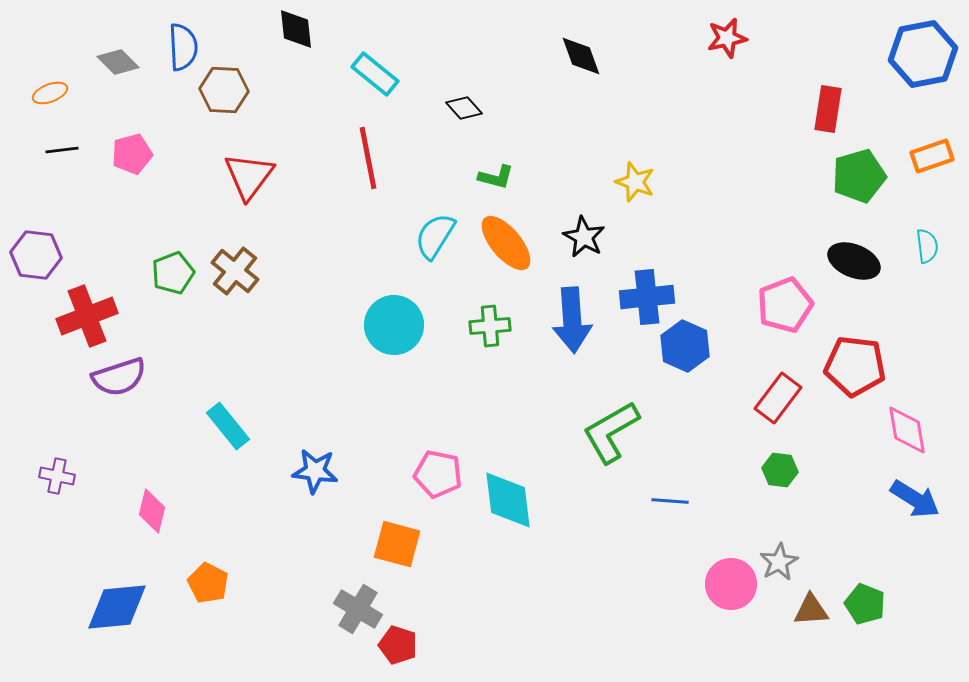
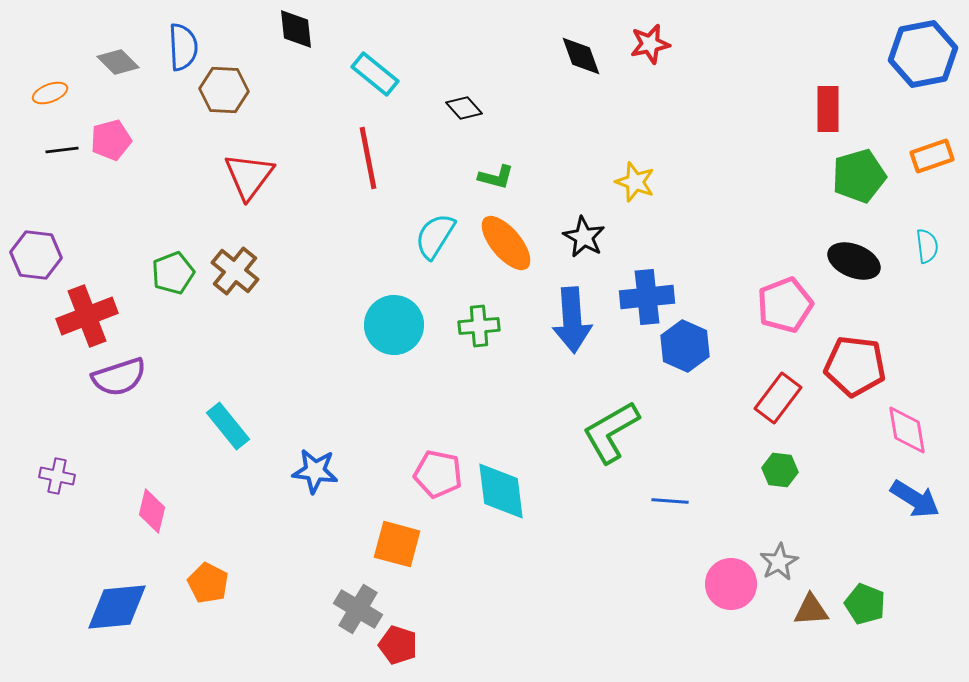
red star at (727, 38): moved 77 px left, 6 px down
red rectangle at (828, 109): rotated 9 degrees counterclockwise
pink pentagon at (132, 154): moved 21 px left, 14 px up
green cross at (490, 326): moved 11 px left
cyan diamond at (508, 500): moved 7 px left, 9 px up
